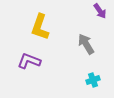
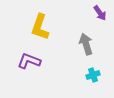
purple arrow: moved 2 px down
gray arrow: rotated 15 degrees clockwise
cyan cross: moved 5 px up
